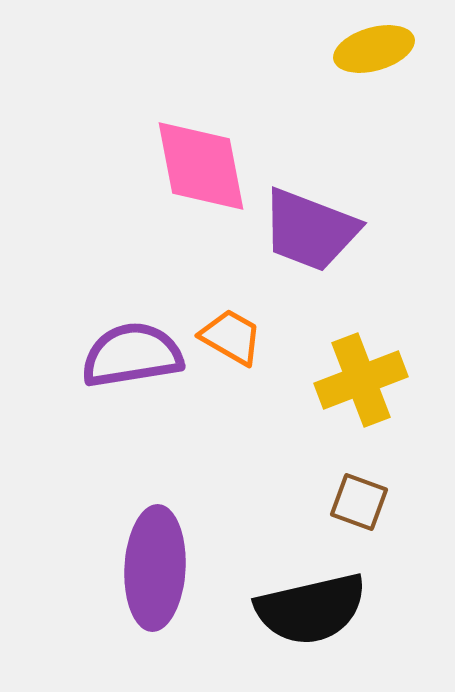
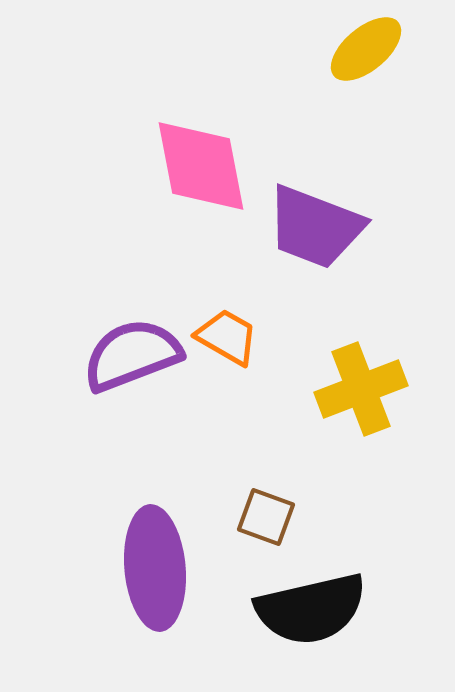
yellow ellipse: moved 8 px left; rotated 24 degrees counterclockwise
purple trapezoid: moved 5 px right, 3 px up
orange trapezoid: moved 4 px left
purple semicircle: rotated 12 degrees counterclockwise
yellow cross: moved 9 px down
brown square: moved 93 px left, 15 px down
purple ellipse: rotated 8 degrees counterclockwise
